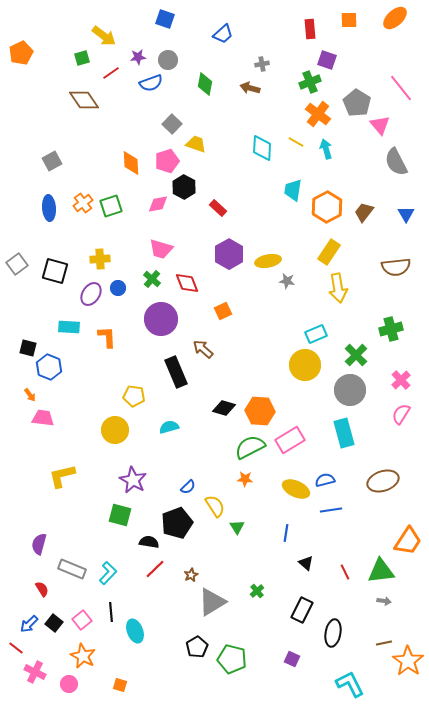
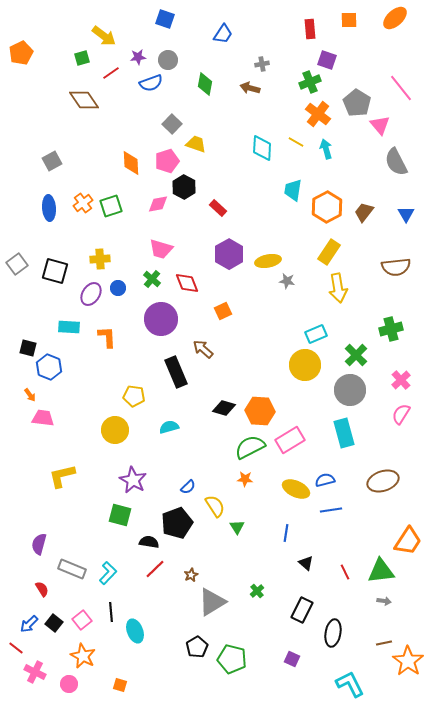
blue trapezoid at (223, 34): rotated 15 degrees counterclockwise
